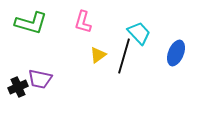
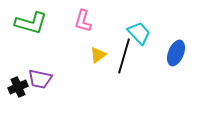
pink L-shape: moved 1 px up
